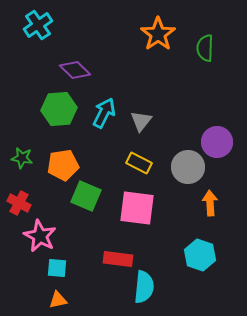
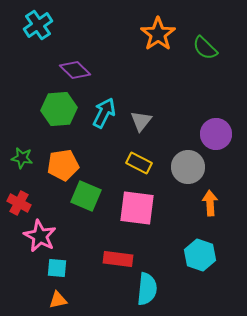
green semicircle: rotated 48 degrees counterclockwise
purple circle: moved 1 px left, 8 px up
cyan semicircle: moved 3 px right, 2 px down
